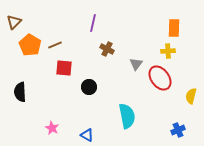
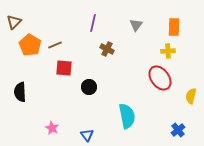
orange rectangle: moved 1 px up
gray triangle: moved 39 px up
blue cross: rotated 16 degrees counterclockwise
blue triangle: rotated 24 degrees clockwise
